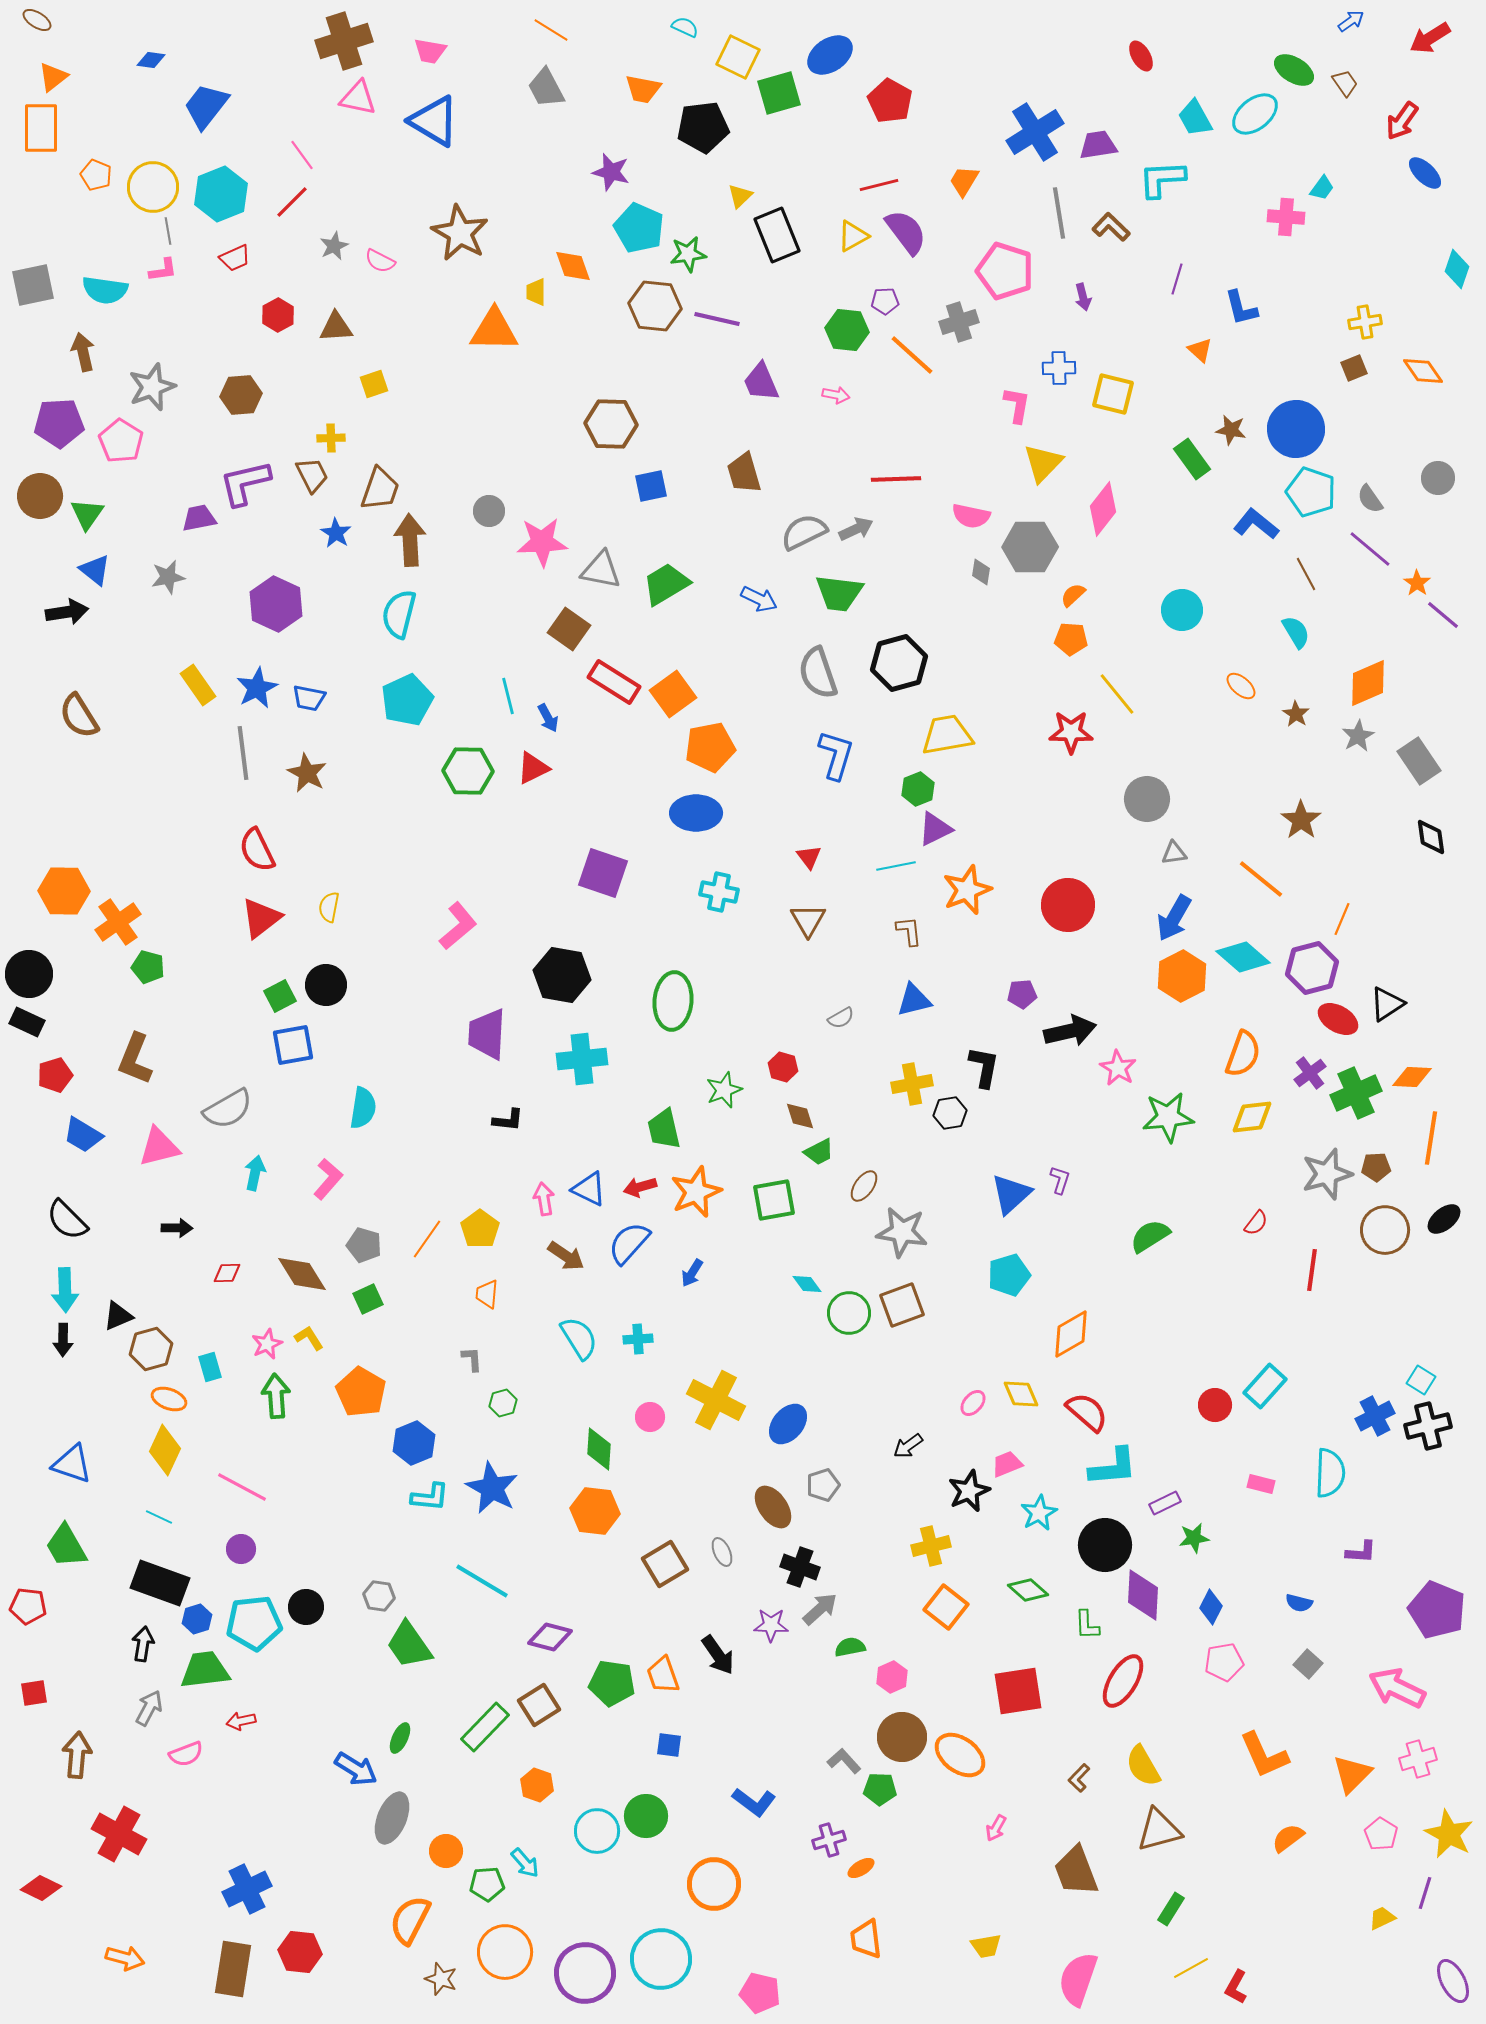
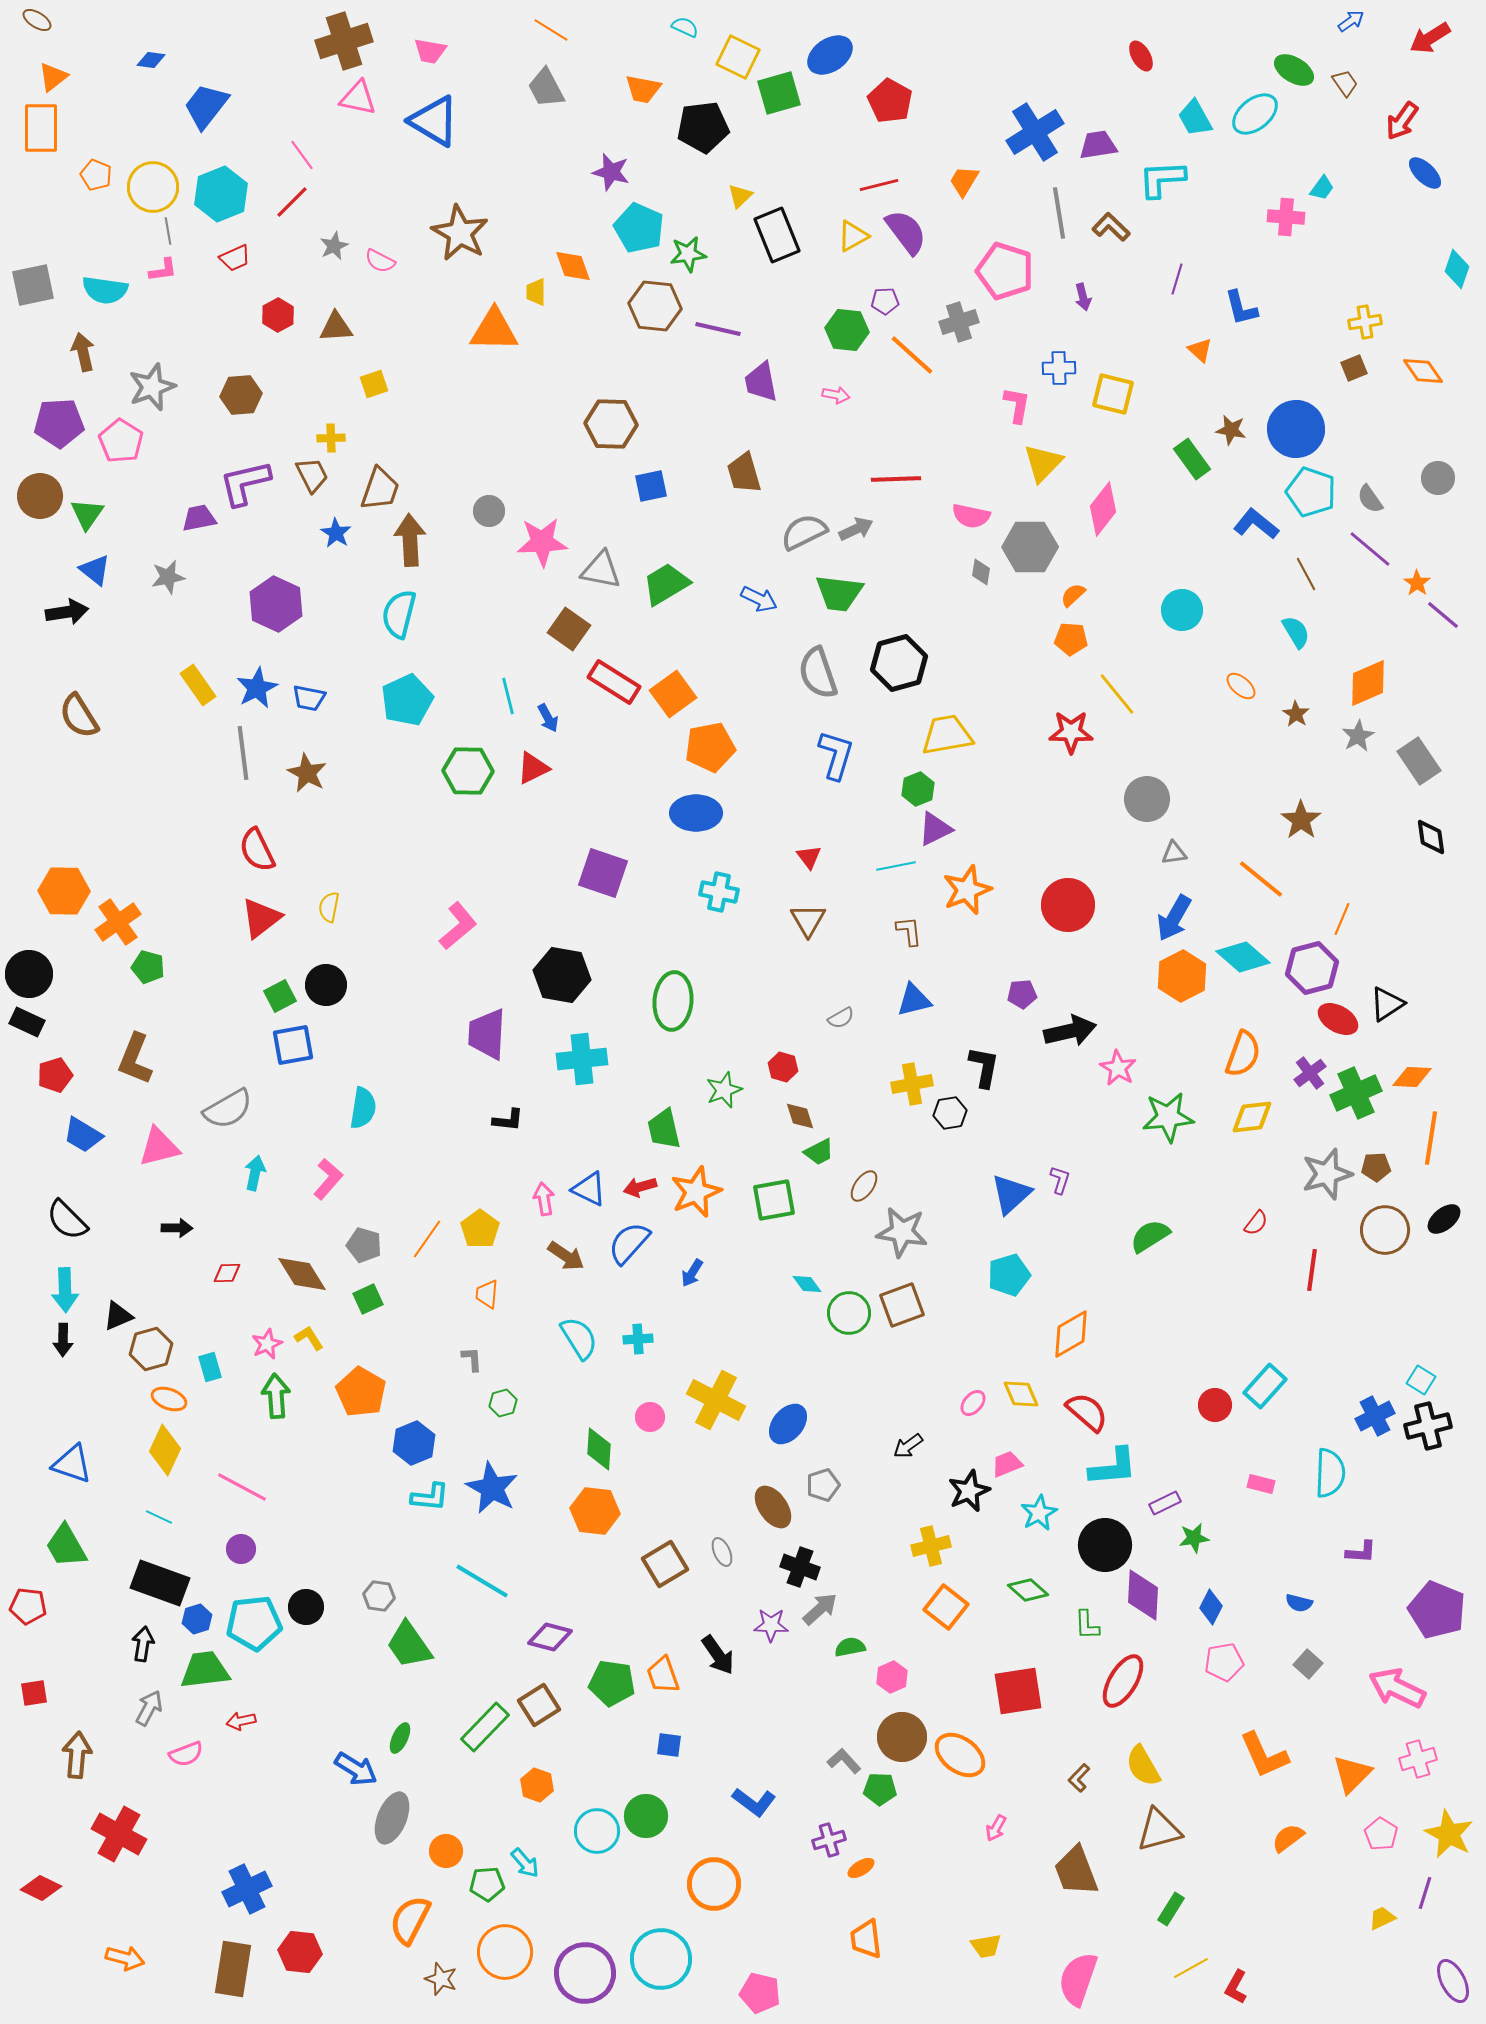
purple line at (717, 319): moved 1 px right, 10 px down
purple trapezoid at (761, 382): rotated 12 degrees clockwise
